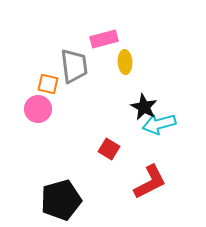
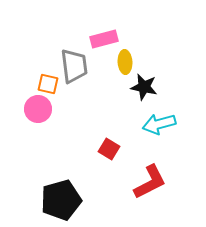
black star: moved 20 px up; rotated 16 degrees counterclockwise
